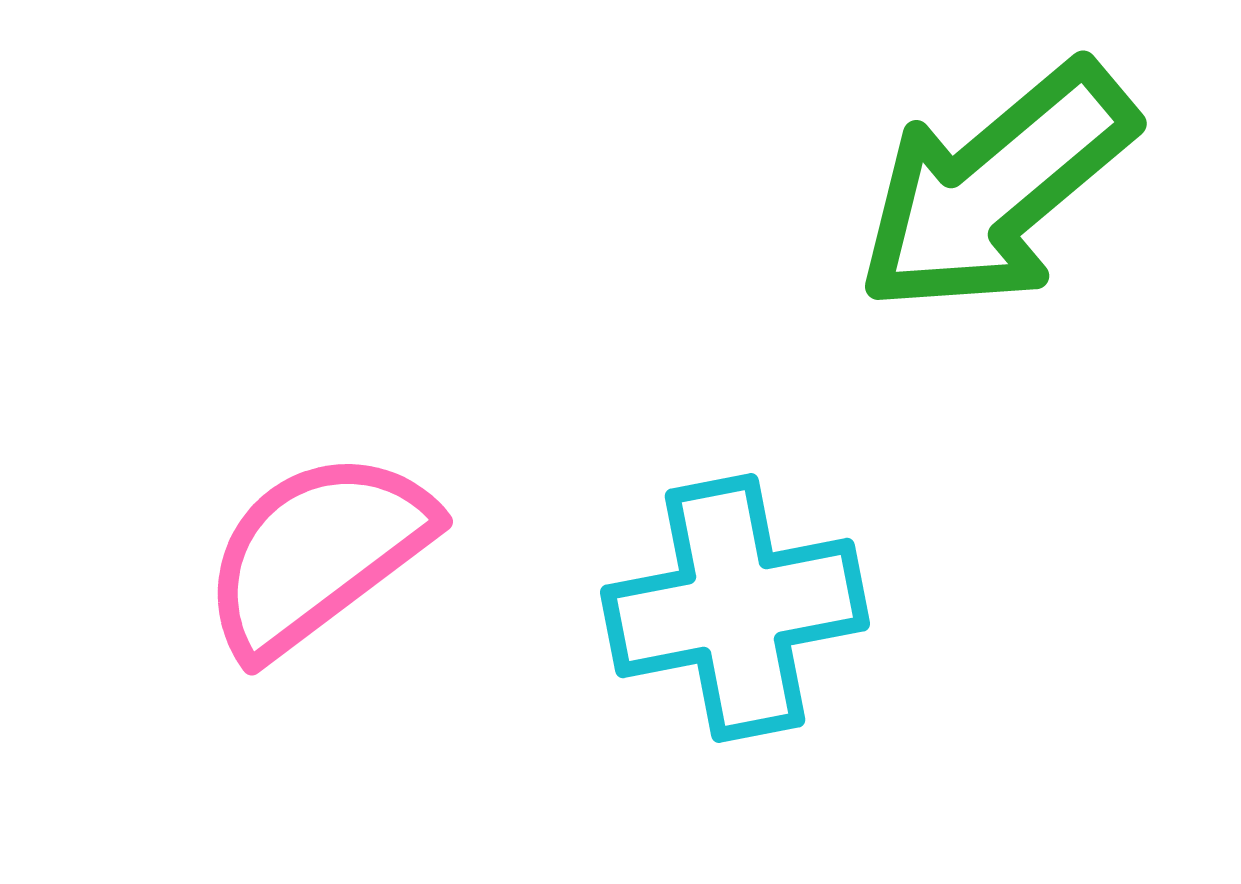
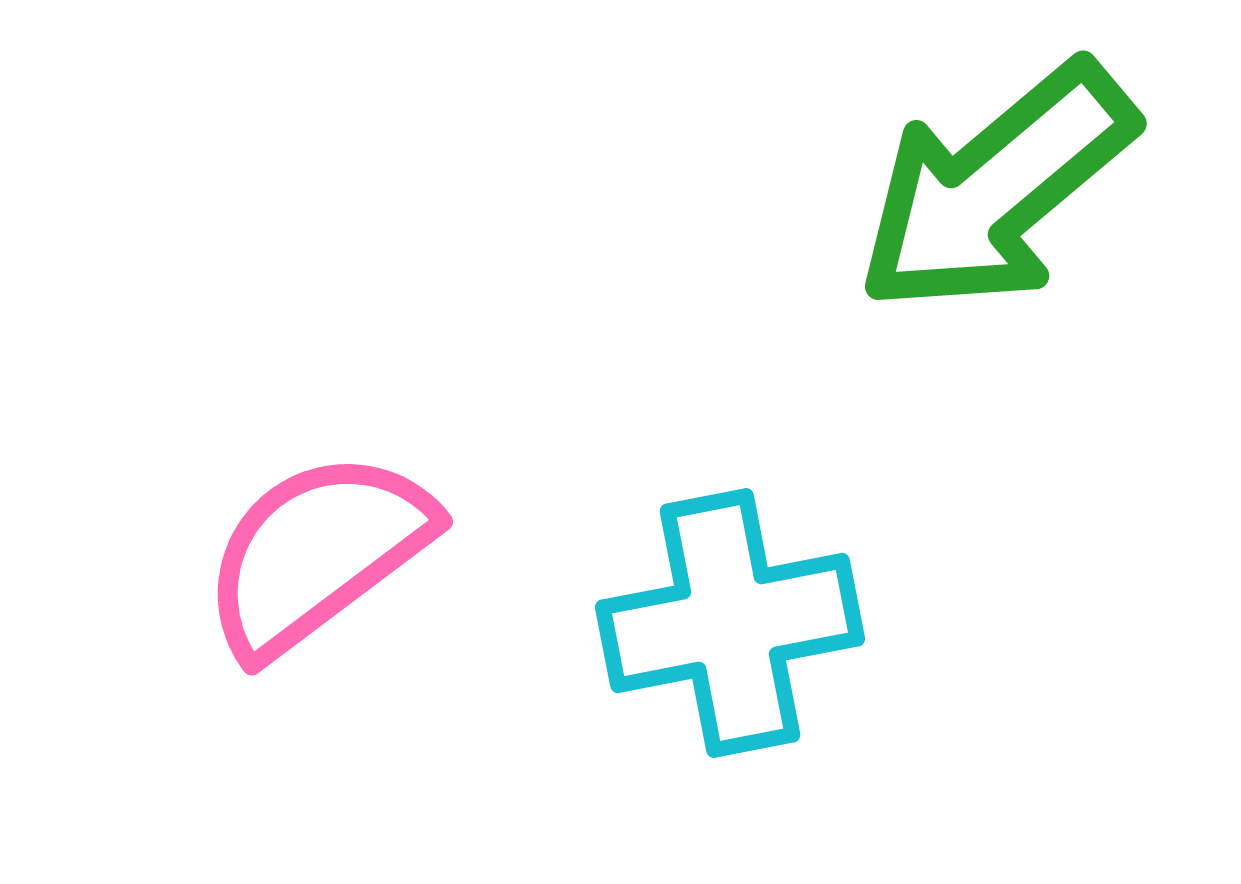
cyan cross: moved 5 px left, 15 px down
